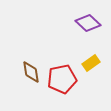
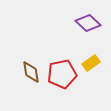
red pentagon: moved 5 px up
